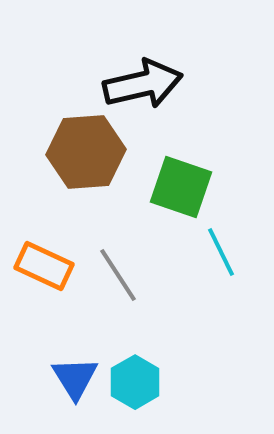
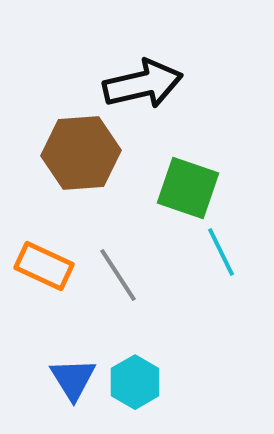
brown hexagon: moved 5 px left, 1 px down
green square: moved 7 px right, 1 px down
blue triangle: moved 2 px left, 1 px down
